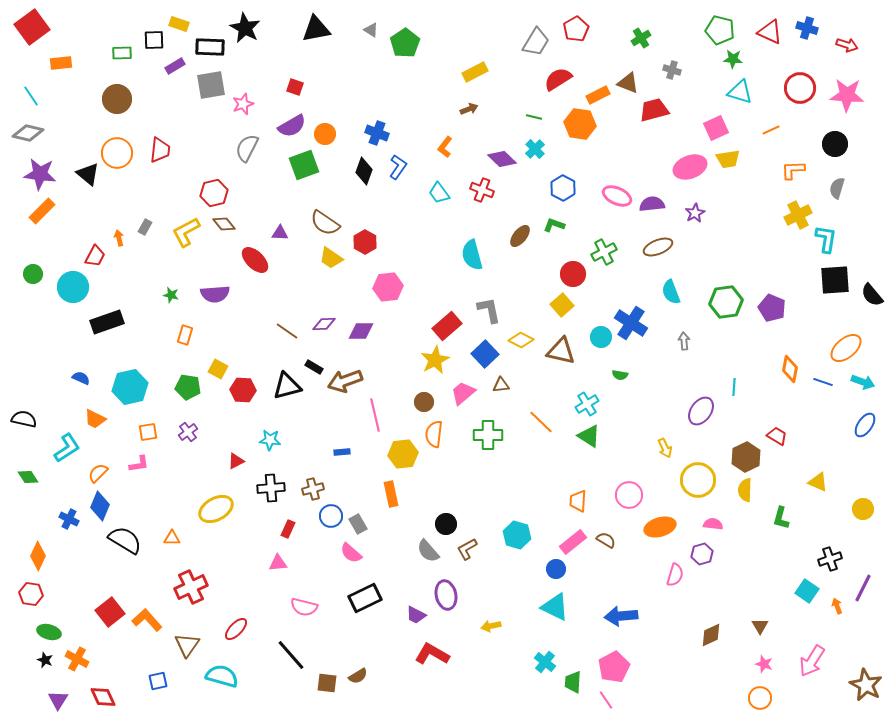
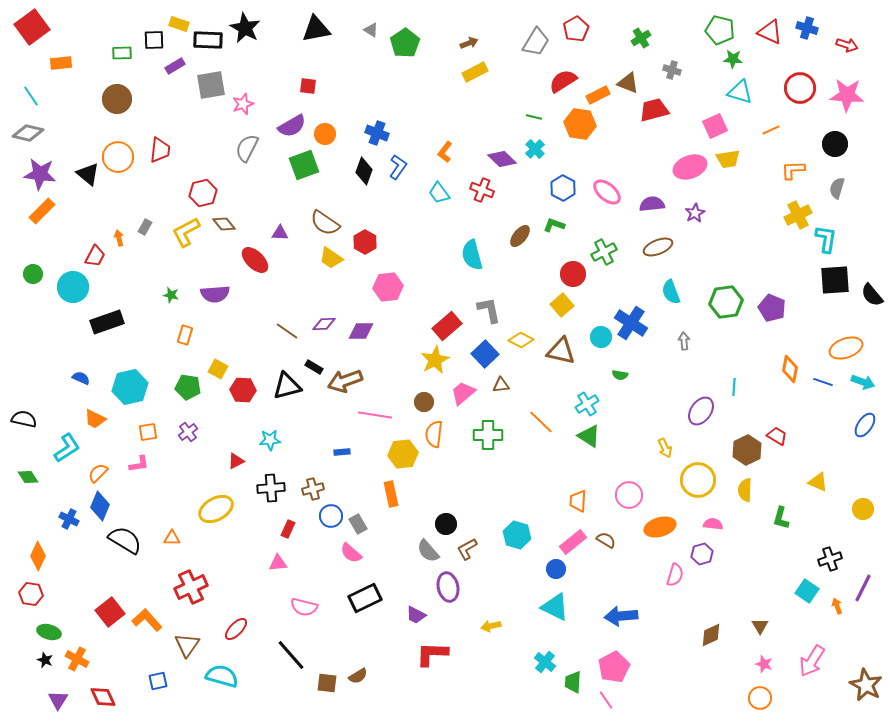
black rectangle at (210, 47): moved 2 px left, 7 px up
red semicircle at (558, 79): moved 5 px right, 2 px down
red square at (295, 87): moved 13 px right, 1 px up; rotated 12 degrees counterclockwise
brown arrow at (469, 109): moved 66 px up
pink square at (716, 128): moved 1 px left, 2 px up
orange L-shape at (445, 147): moved 5 px down
orange circle at (117, 153): moved 1 px right, 4 px down
red hexagon at (214, 193): moved 11 px left
pink ellipse at (617, 196): moved 10 px left, 4 px up; rotated 16 degrees clockwise
orange ellipse at (846, 348): rotated 20 degrees clockwise
pink line at (375, 415): rotated 68 degrees counterclockwise
cyan star at (270, 440): rotated 10 degrees counterclockwise
brown hexagon at (746, 457): moved 1 px right, 7 px up
purple ellipse at (446, 595): moved 2 px right, 8 px up
red L-shape at (432, 654): rotated 28 degrees counterclockwise
